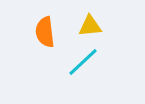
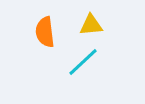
yellow triangle: moved 1 px right, 1 px up
